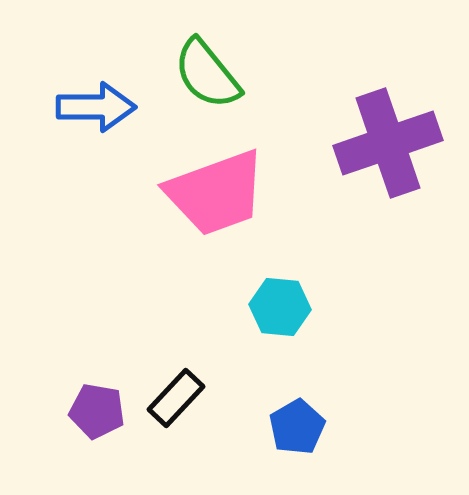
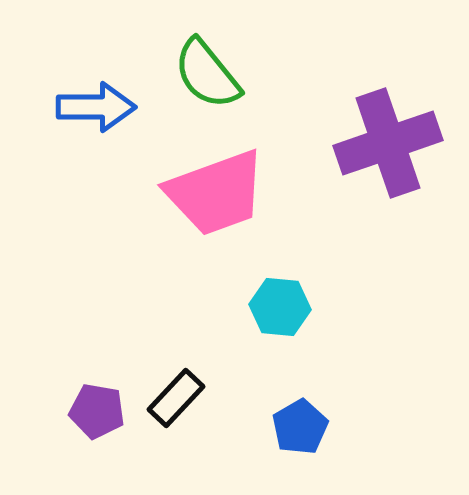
blue pentagon: moved 3 px right
